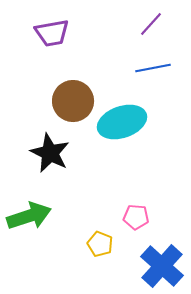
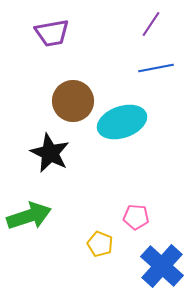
purple line: rotated 8 degrees counterclockwise
blue line: moved 3 px right
